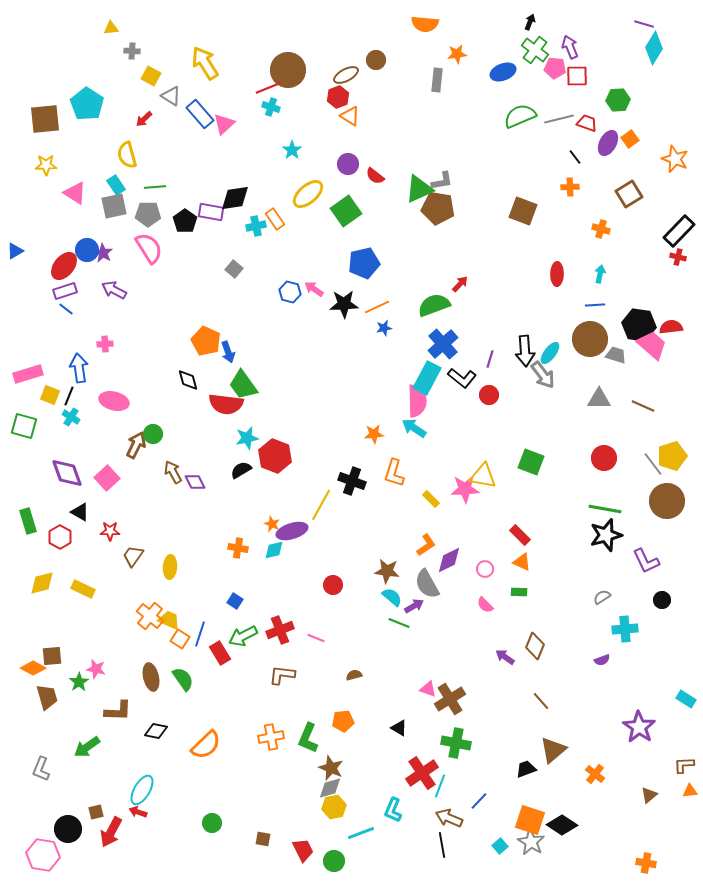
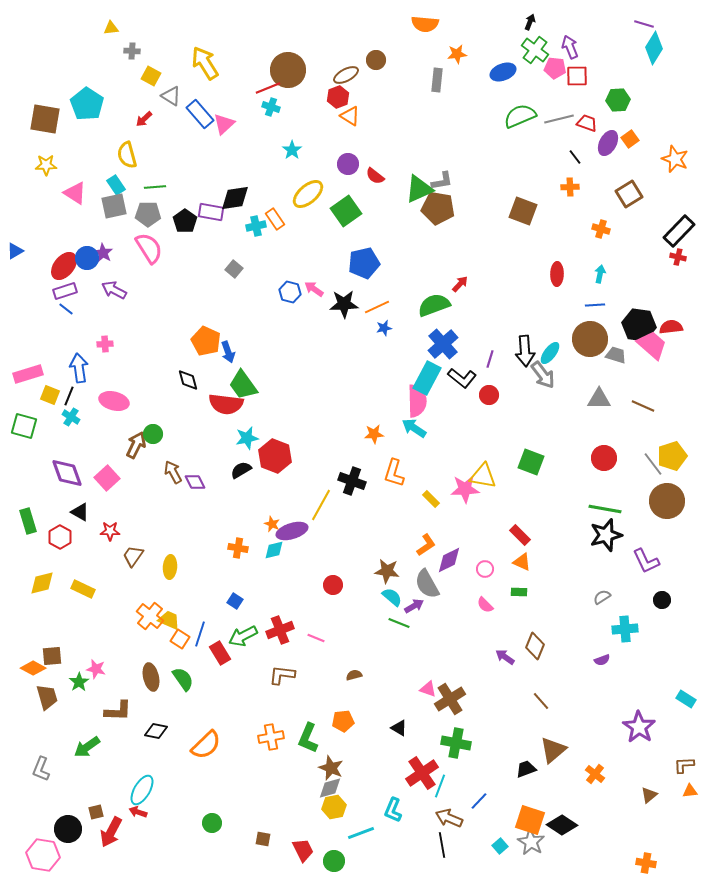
brown square at (45, 119): rotated 16 degrees clockwise
blue circle at (87, 250): moved 8 px down
